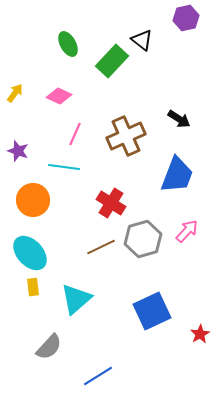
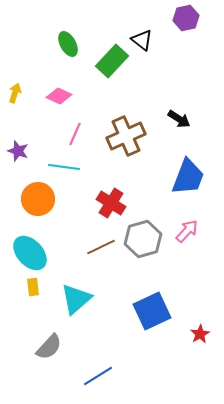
yellow arrow: rotated 18 degrees counterclockwise
blue trapezoid: moved 11 px right, 2 px down
orange circle: moved 5 px right, 1 px up
